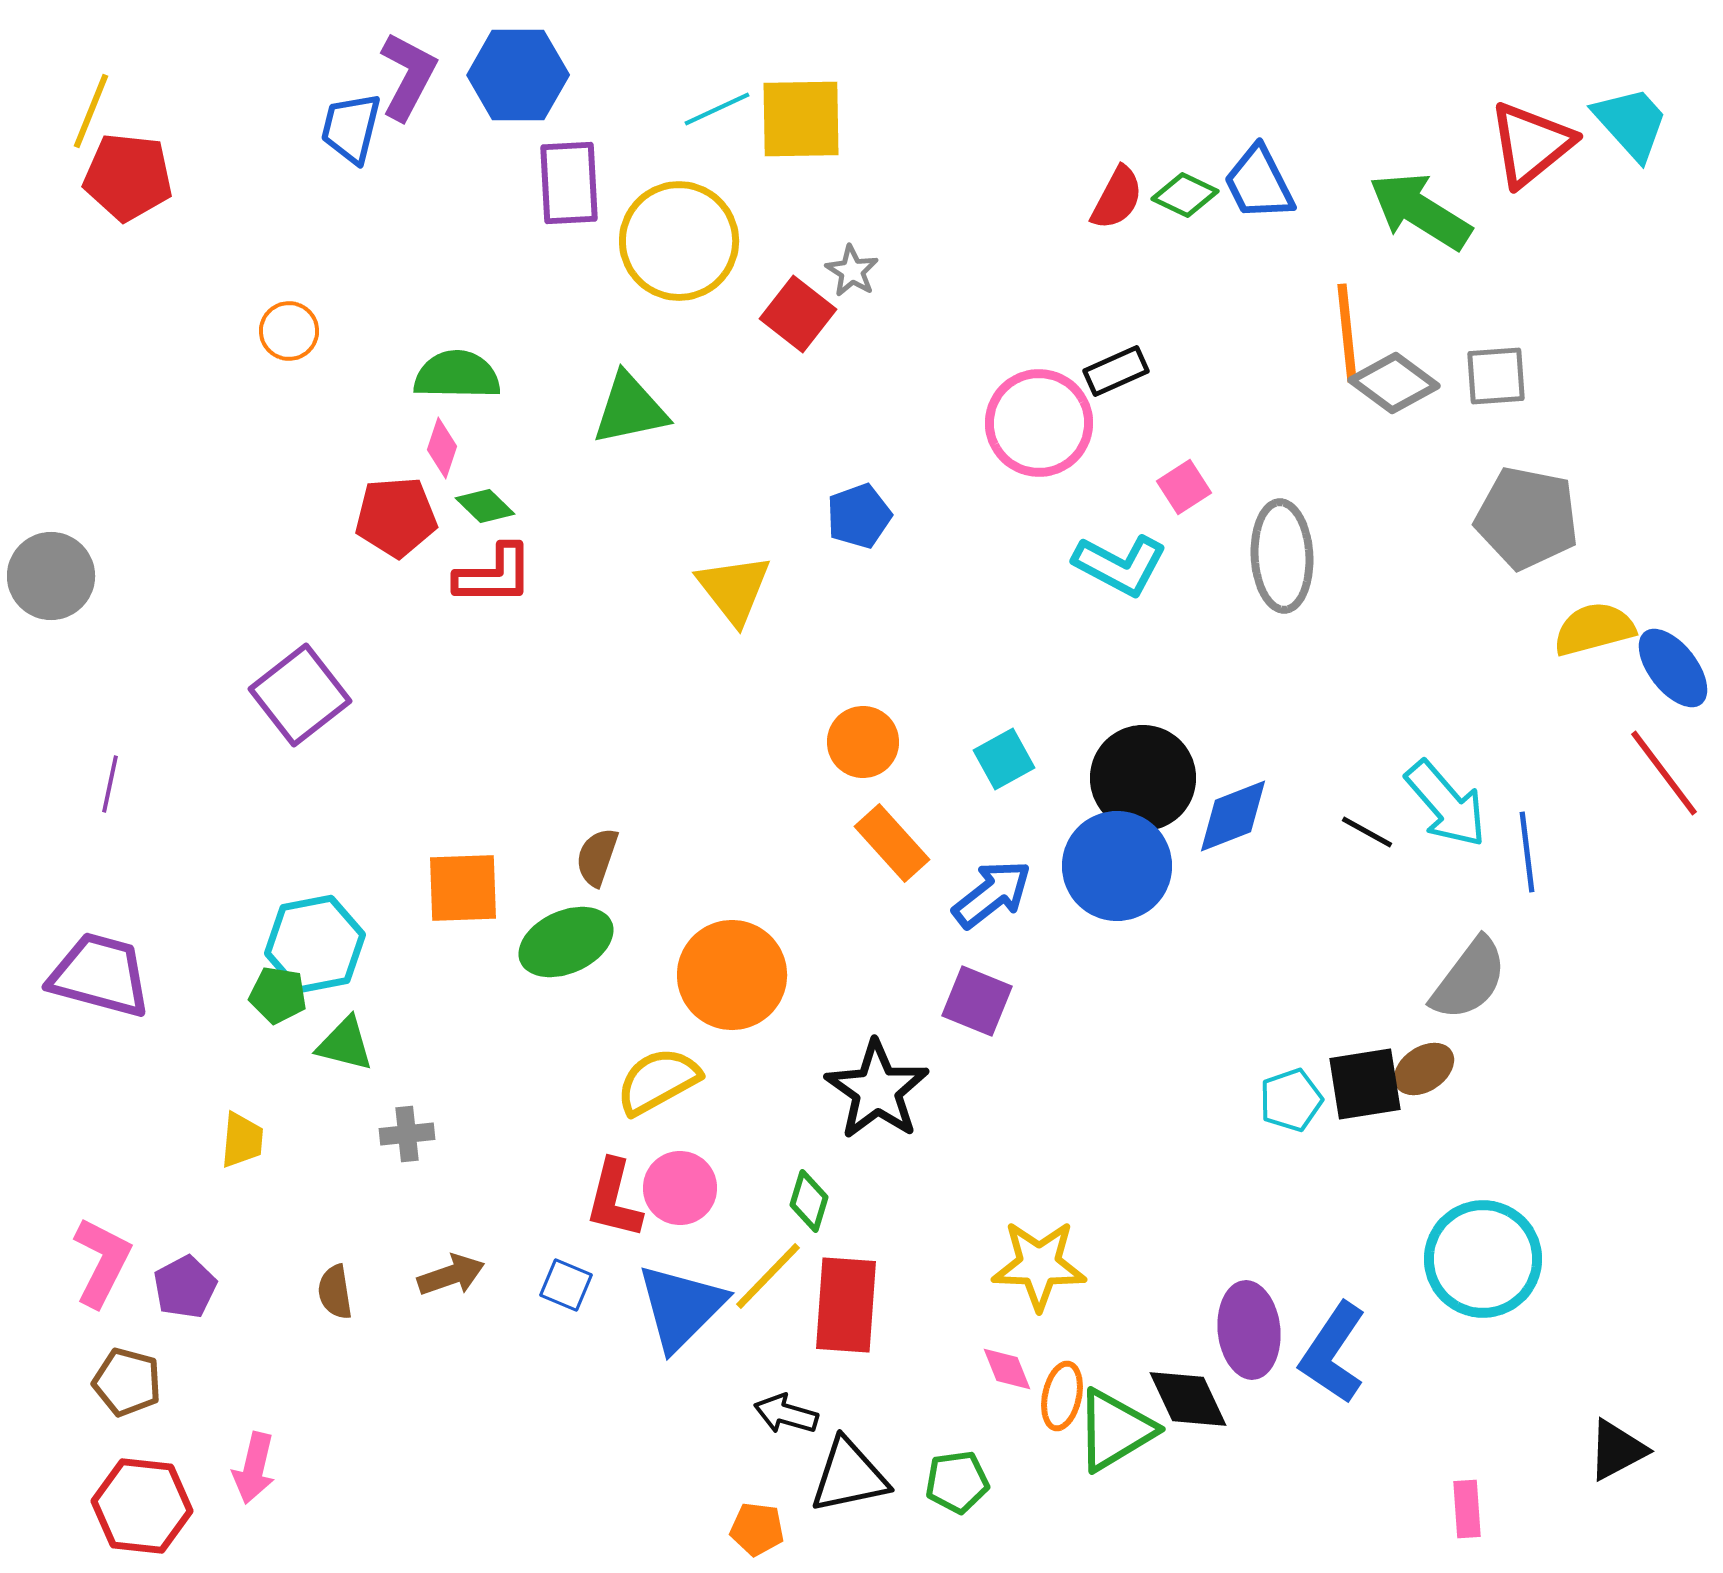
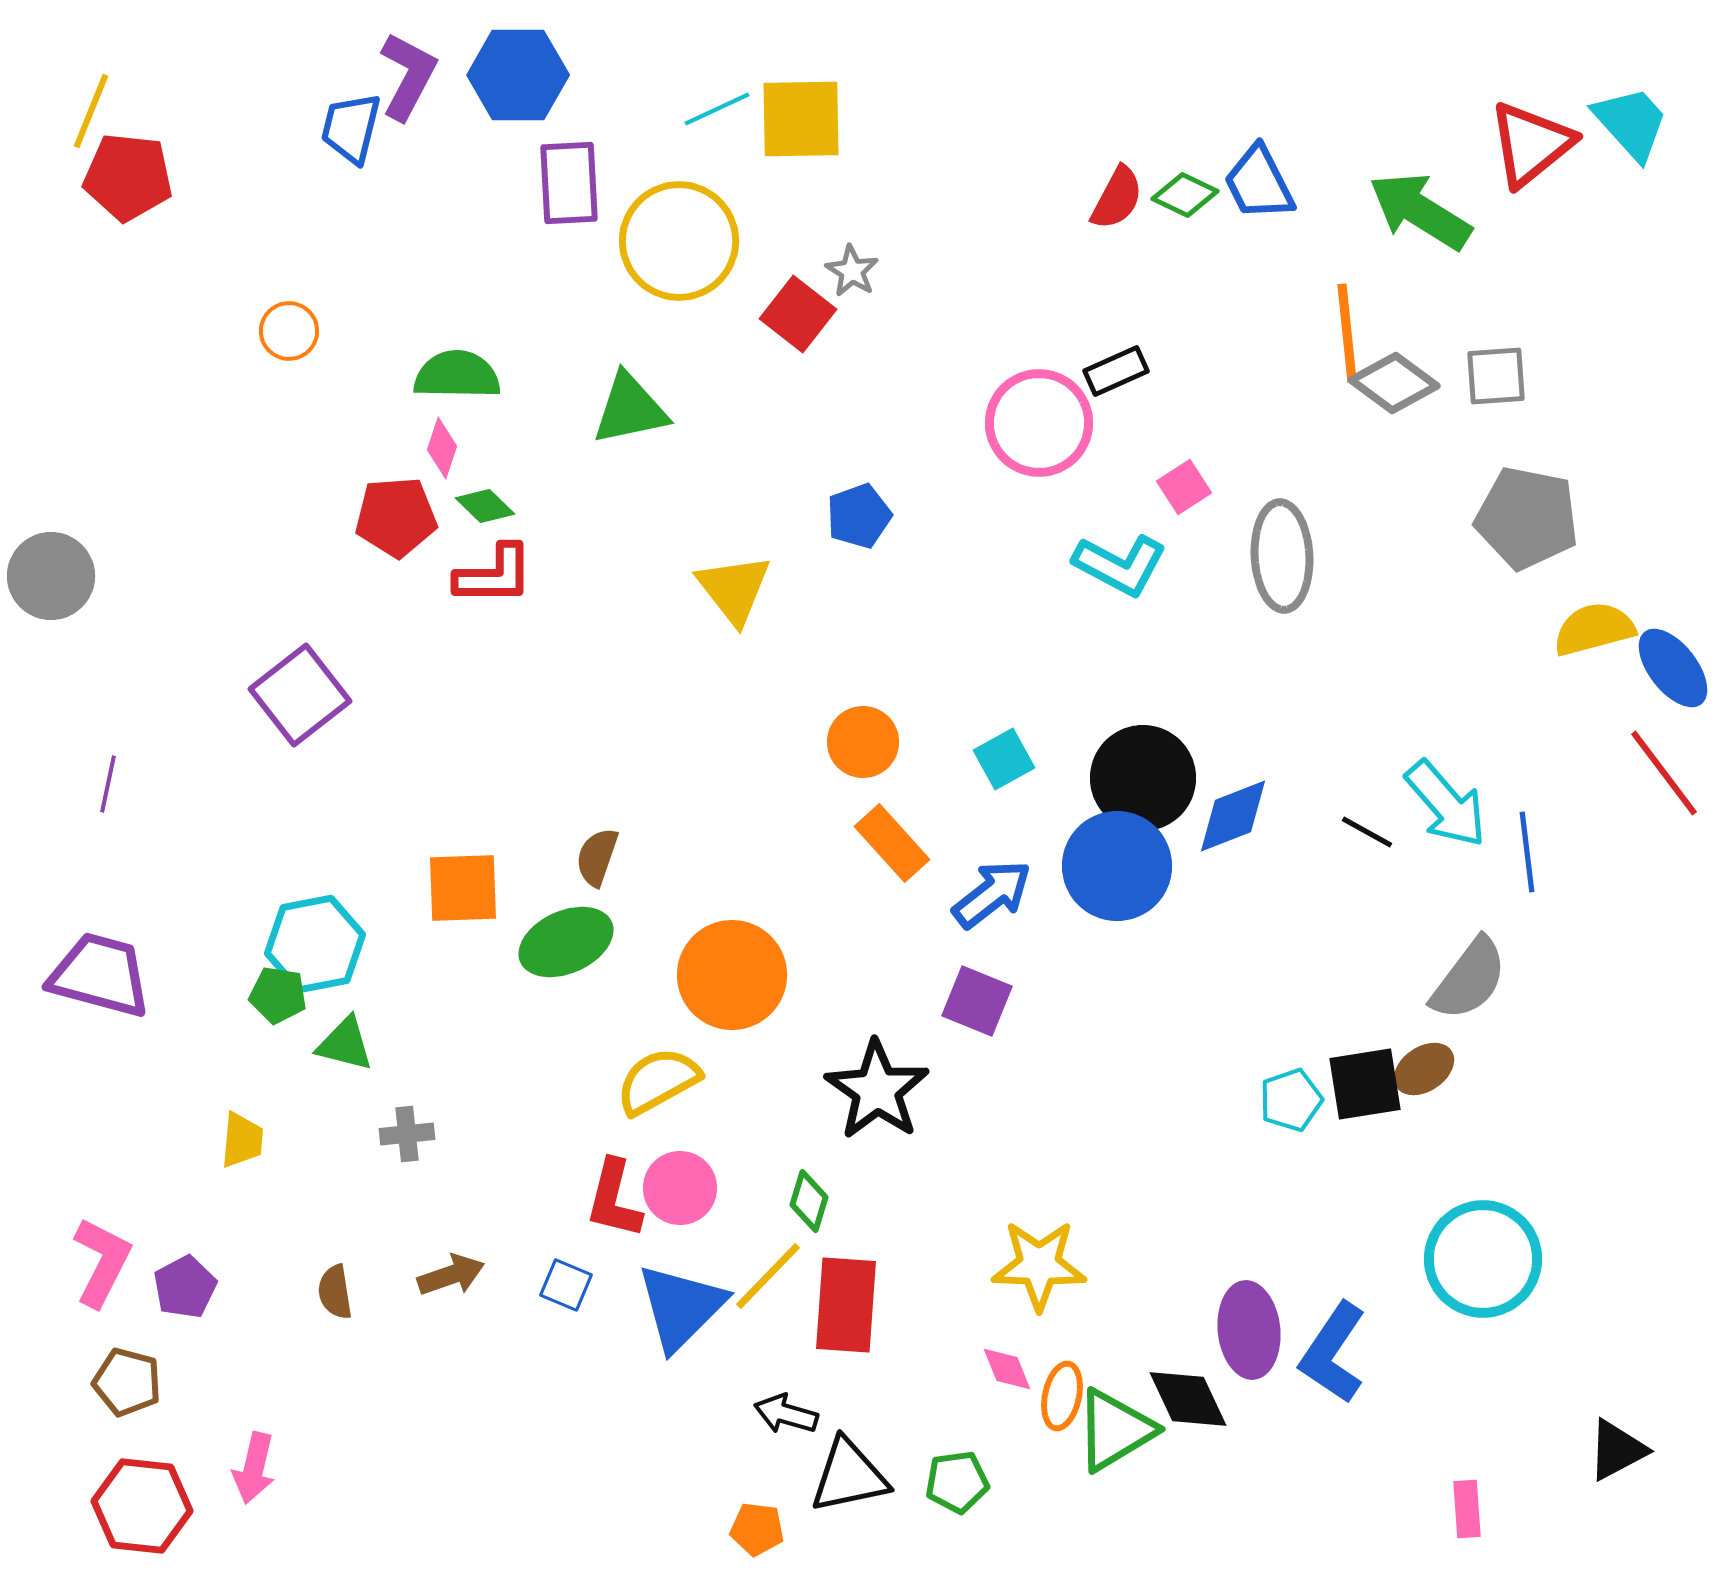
purple line at (110, 784): moved 2 px left
